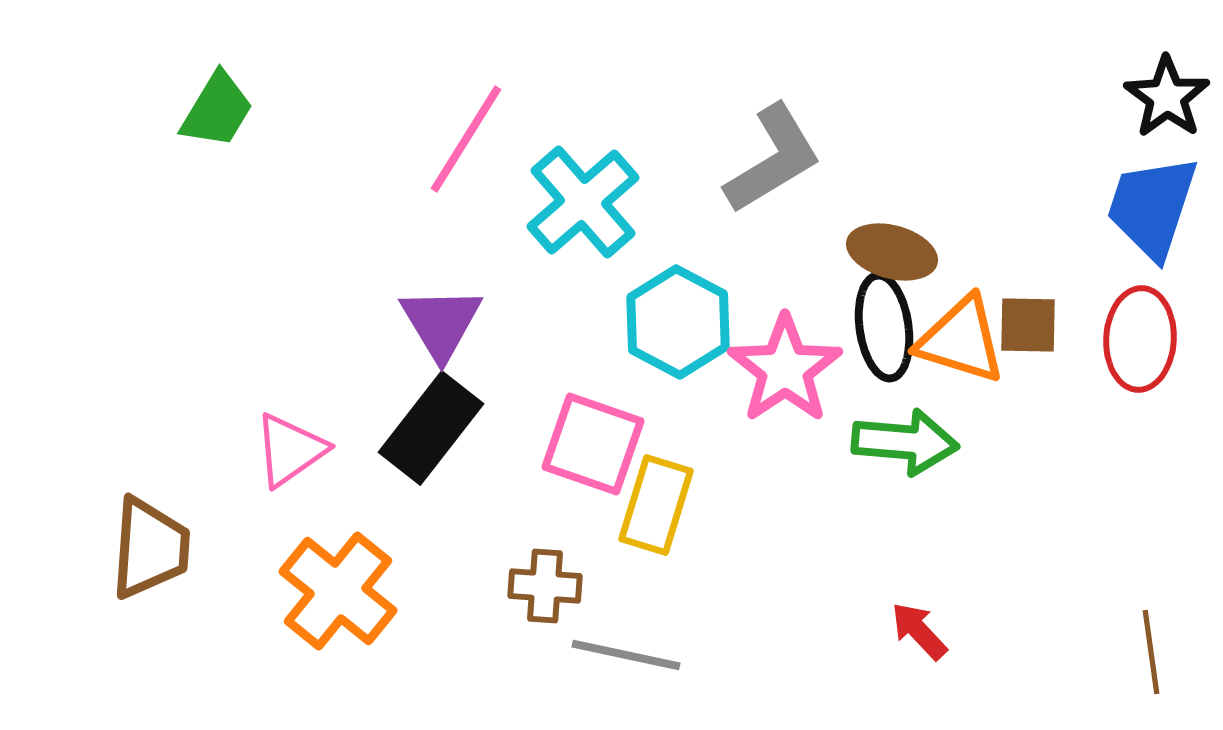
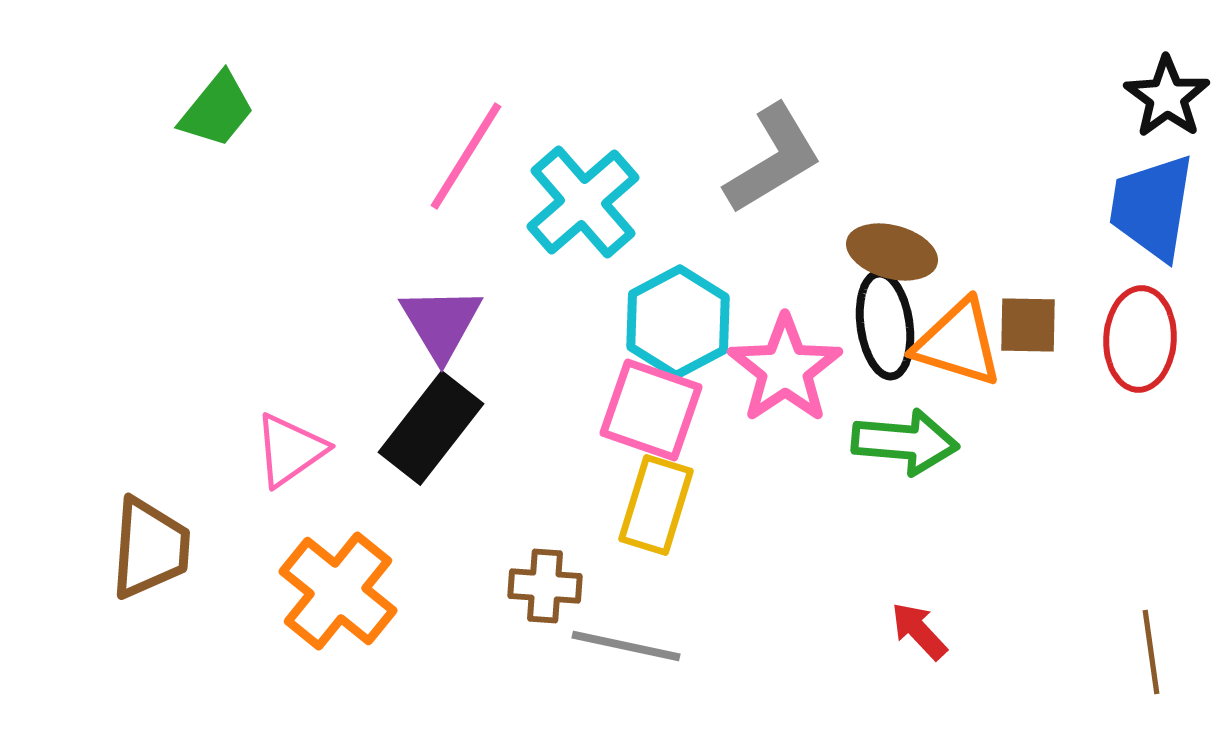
green trapezoid: rotated 8 degrees clockwise
pink line: moved 17 px down
blue trapezoid: rotated 9 degrees counterclockwise
cyan hexagon: rotated 4 degrees clockwise
black ellipse: moved 1 px right, 2 px up
orange triangle: moved 3 px left, 3 px down
pink square: moved 58 px right, 34 px up
gray line: moved 9 px up
